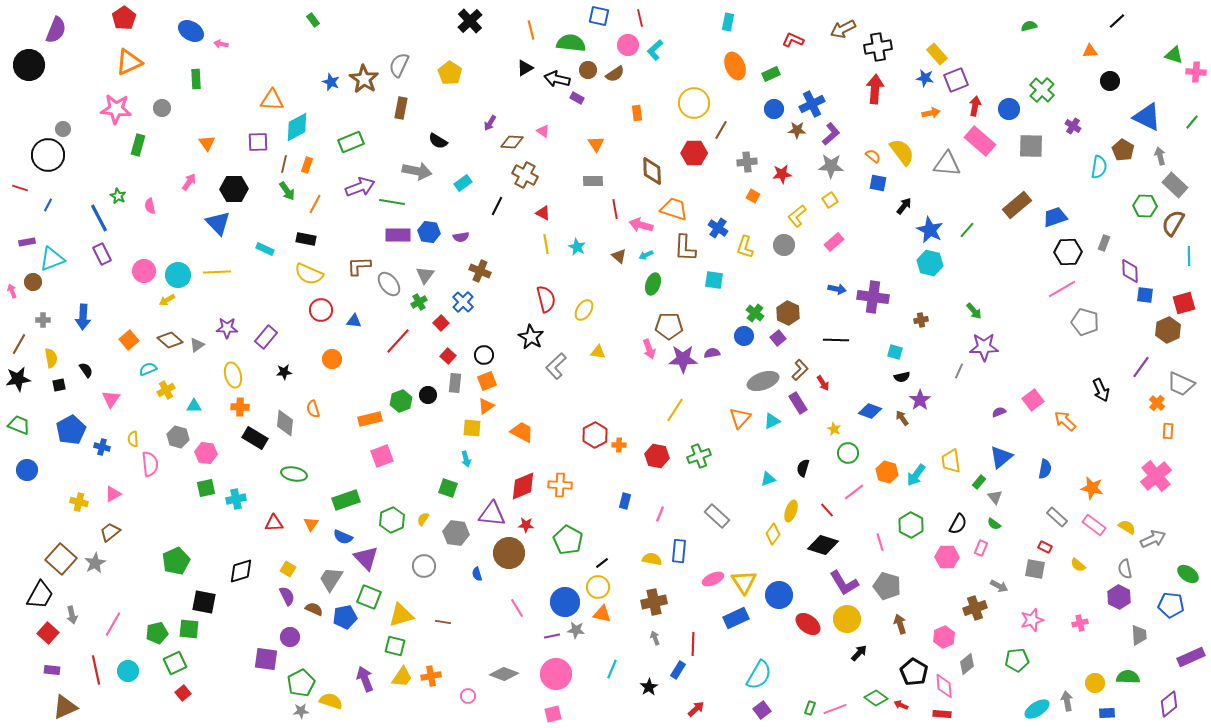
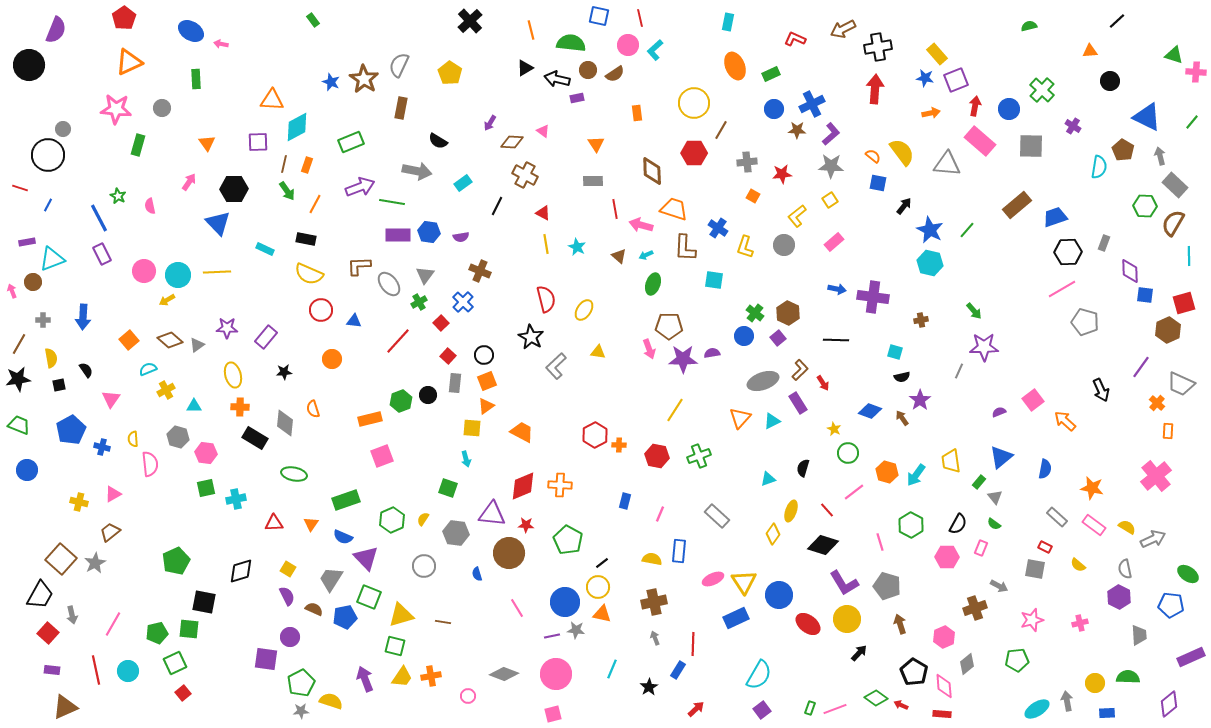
red L-shape at (793, 40): moved 2 px right, 1 px up
purple rectangle at (577, 98): rotated 40 degrees counterclockwise
